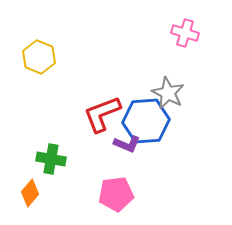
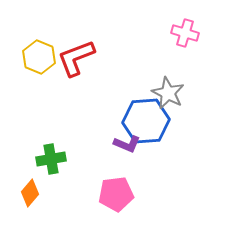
red L-shape: moved 26 px left, 56 px up
green cross: rotated 20 degrees counterclockwise
